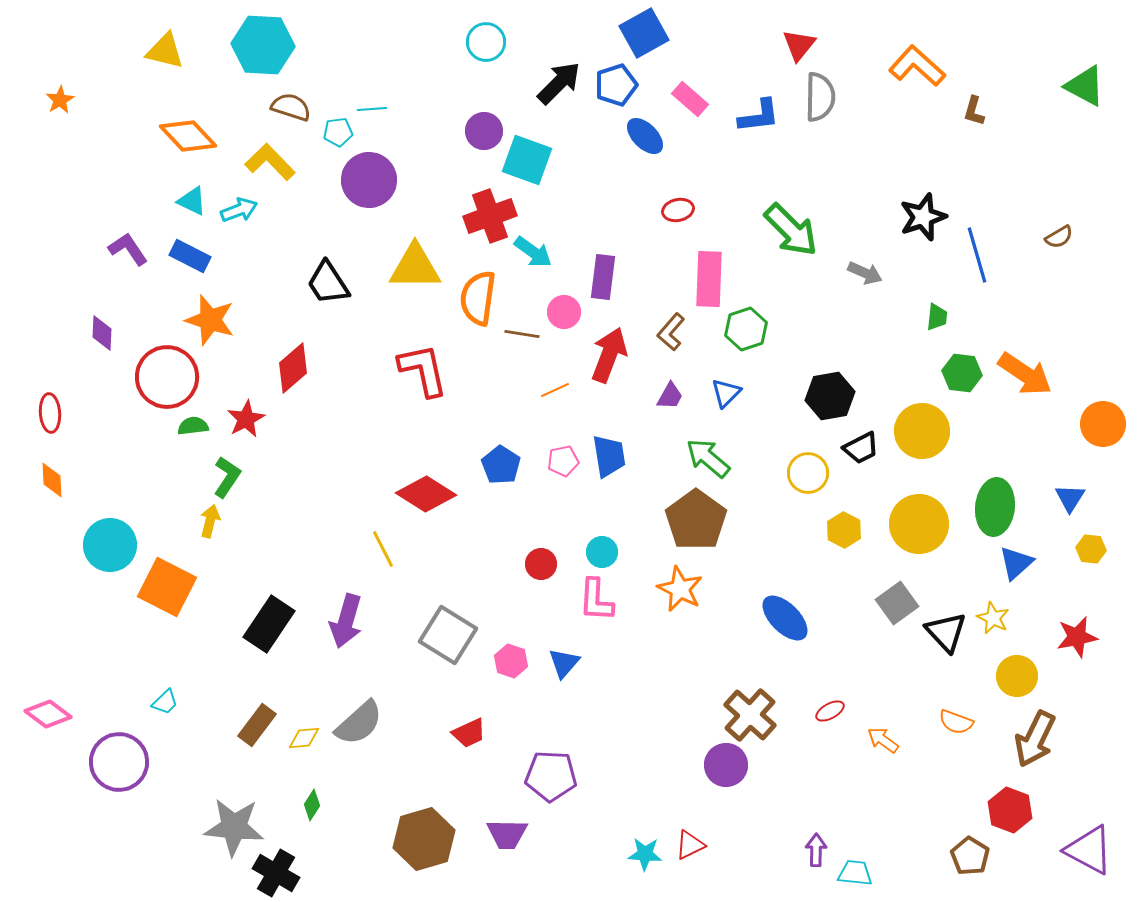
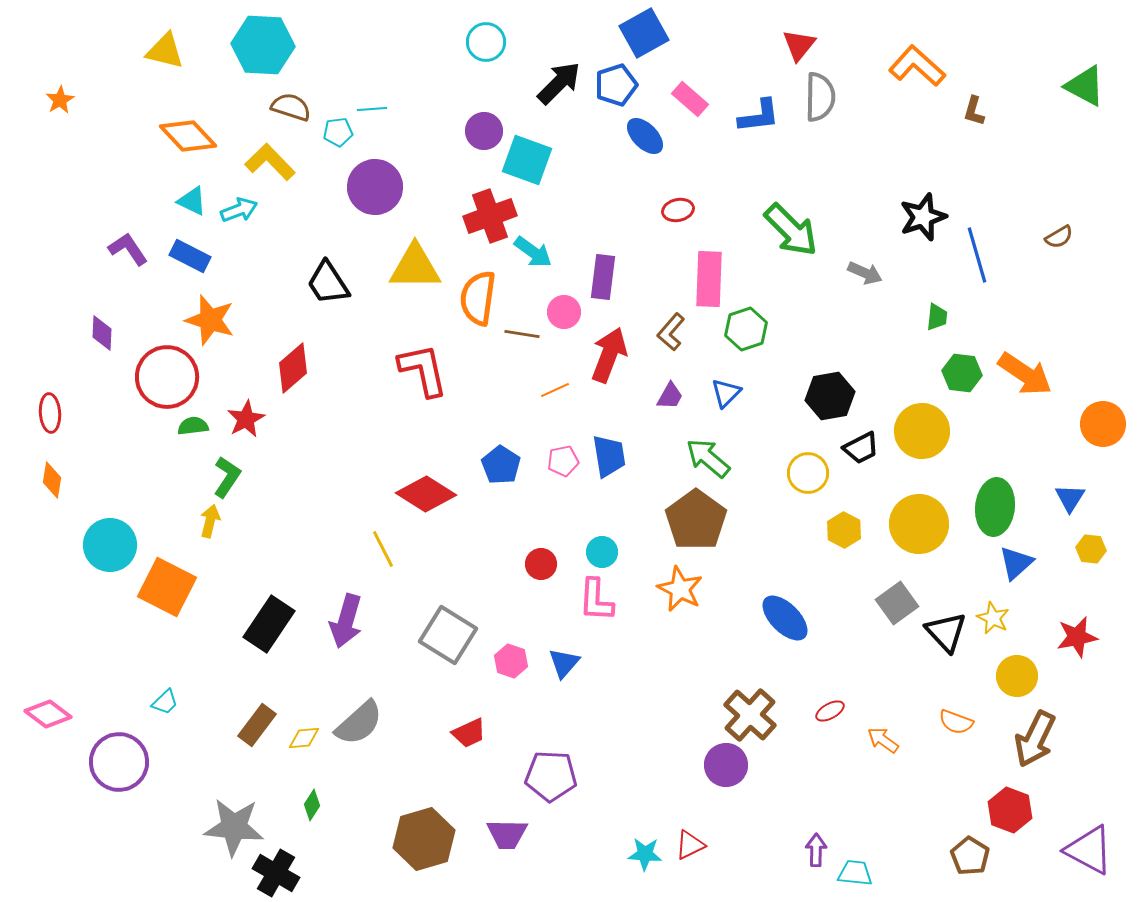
purple circle at (369, 180): moved 6 px right, 7 px down
orange diamond at (52, 480): rotated 12 degrees clockwise
